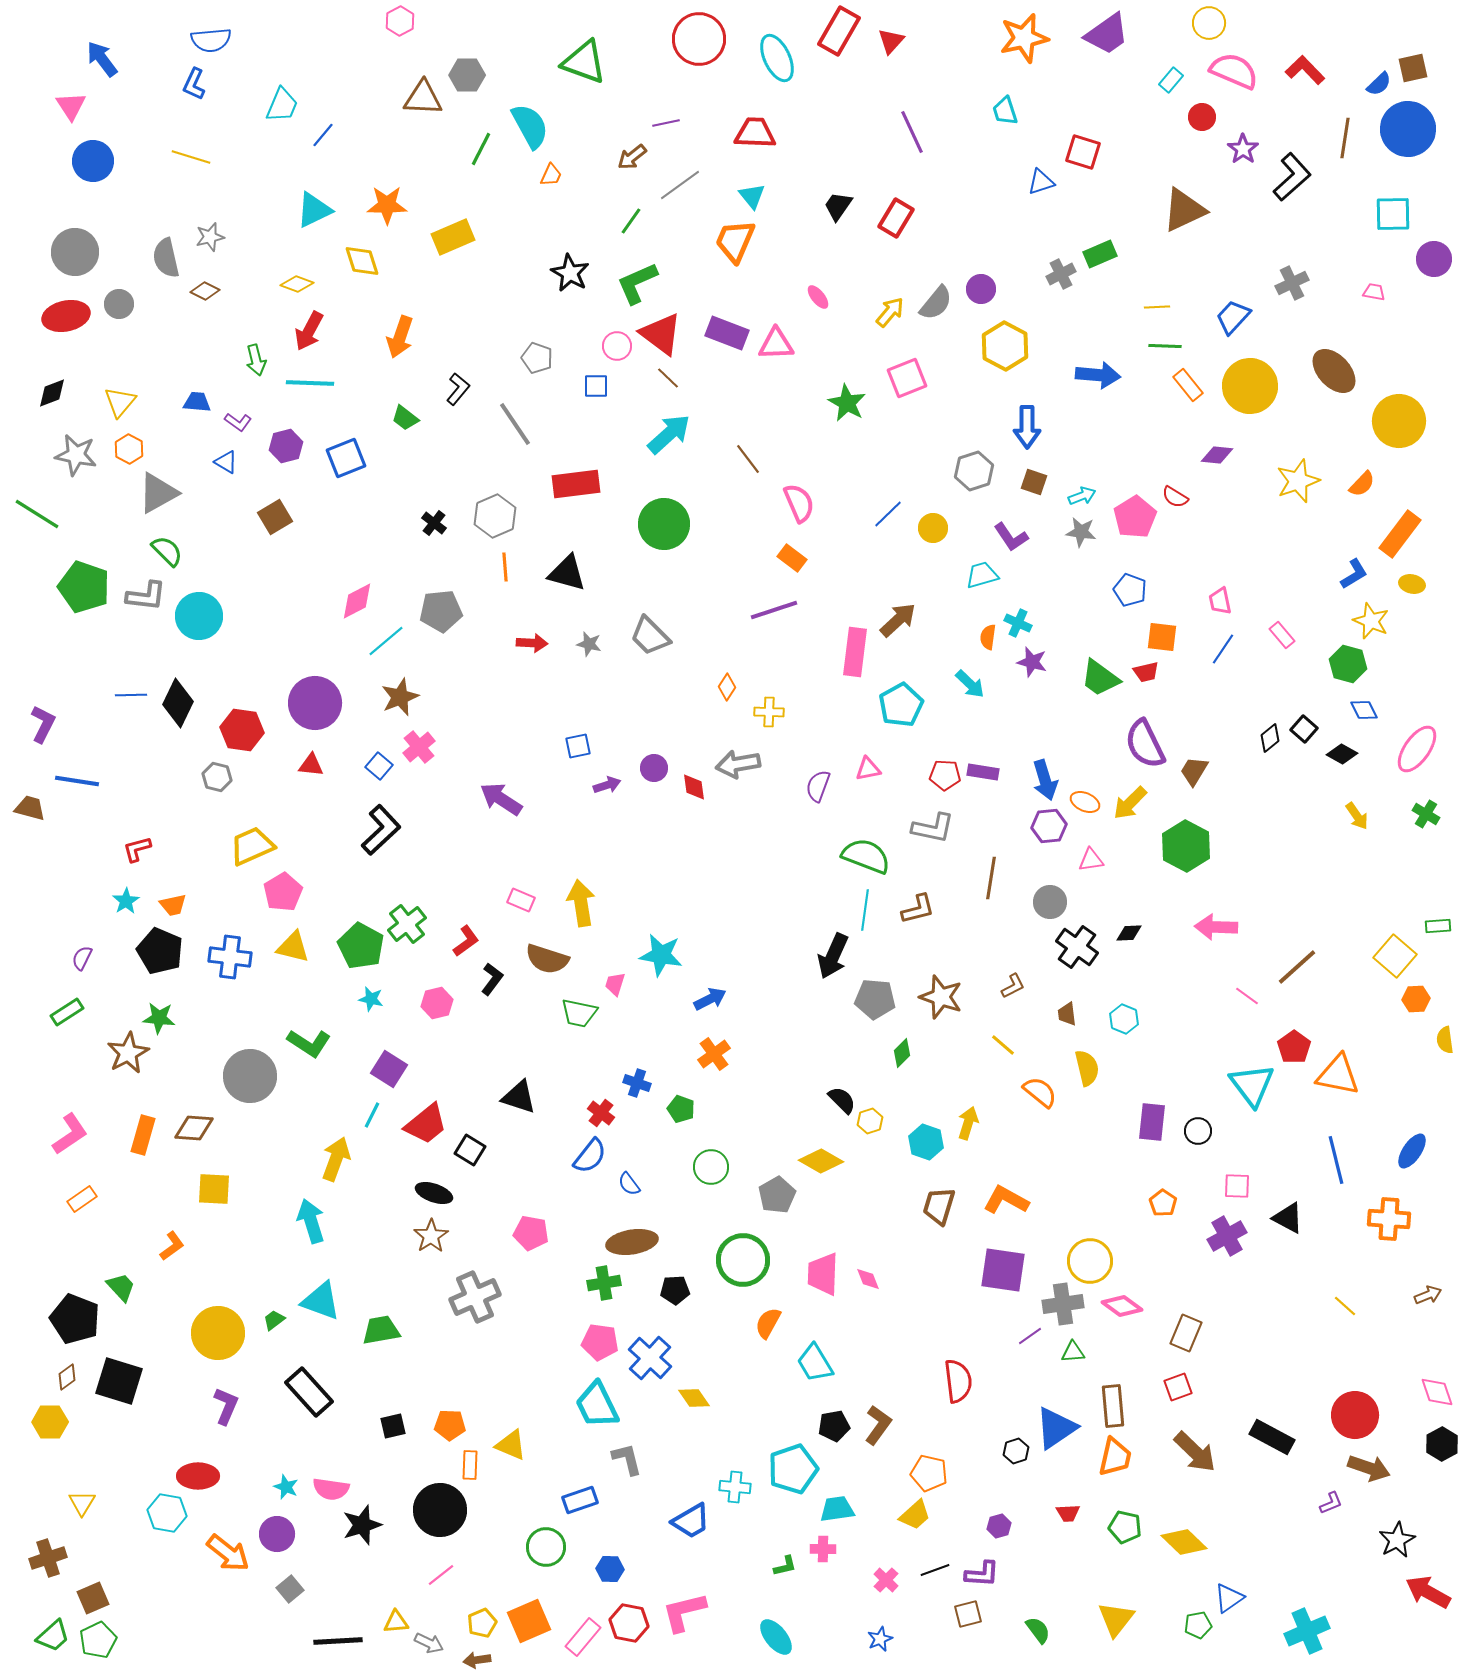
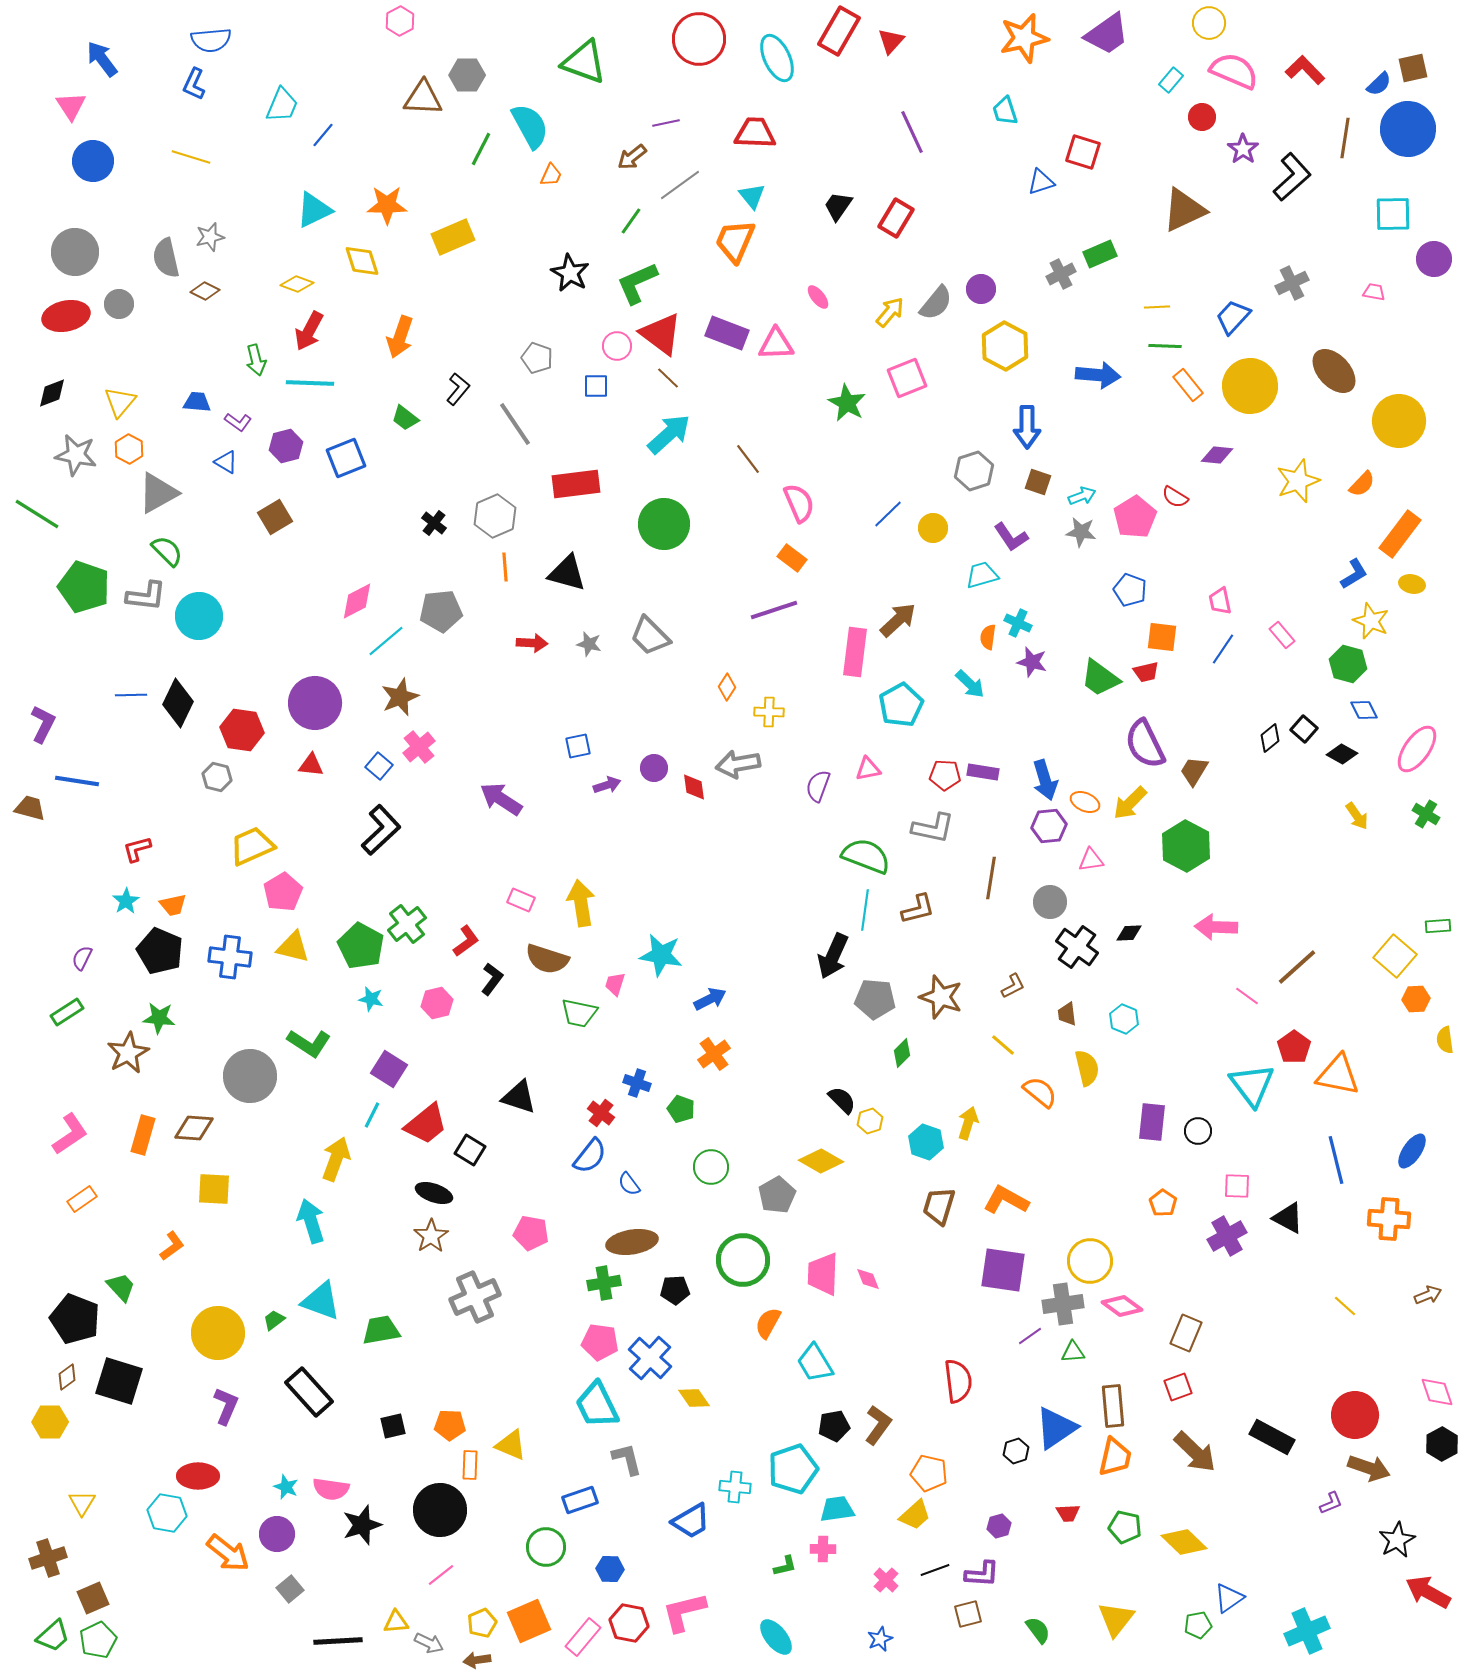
brown square at (1034, 482): moved 4 px right
